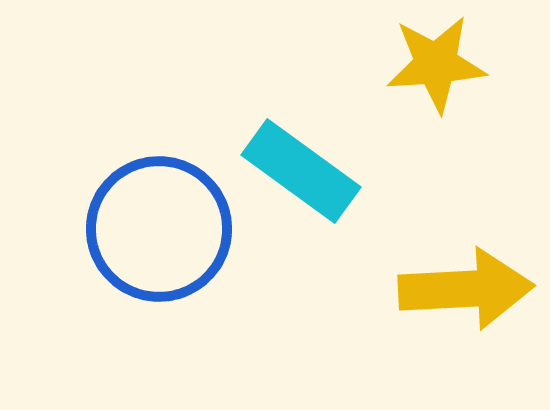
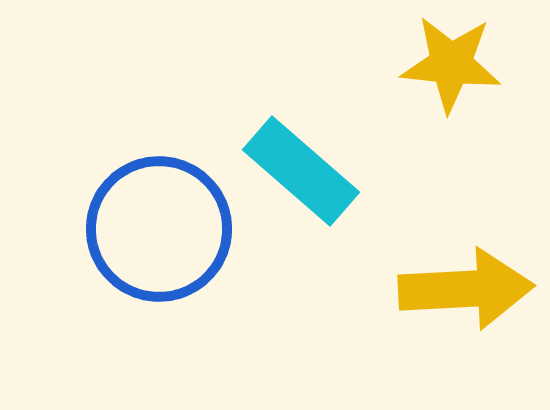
yellow star: moved 15 px right; rotated 10 degrees clockwise
cyan rectangle: rotated 5 degrees clockwise
